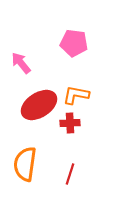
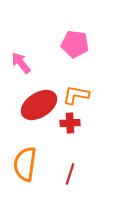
pink pentagon: moved 1 px right, 1 px down
